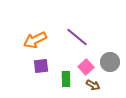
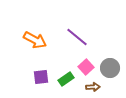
orange arrow: rotated 125 degrees counterclockwise
gray circle: moved 6 px down
purple square: moved 11 px down
green rectangle: rotated 56 degrees clockwise
brown arrow: moved 2 px down; rotated 32 degrees counterclockwise
